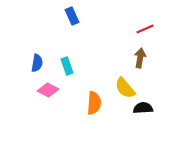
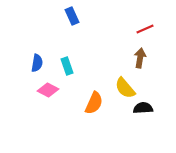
orange semicircle: rotated 20 degrees clockwise
